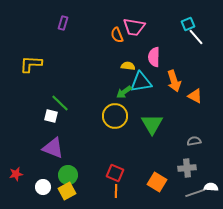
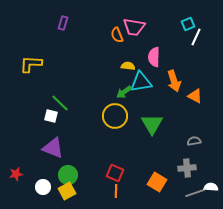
white line: rotated 66 degrees clockwise
